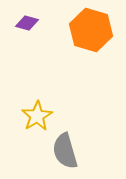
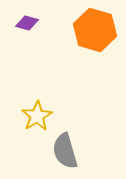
orange hexagon: moved 4 px right
